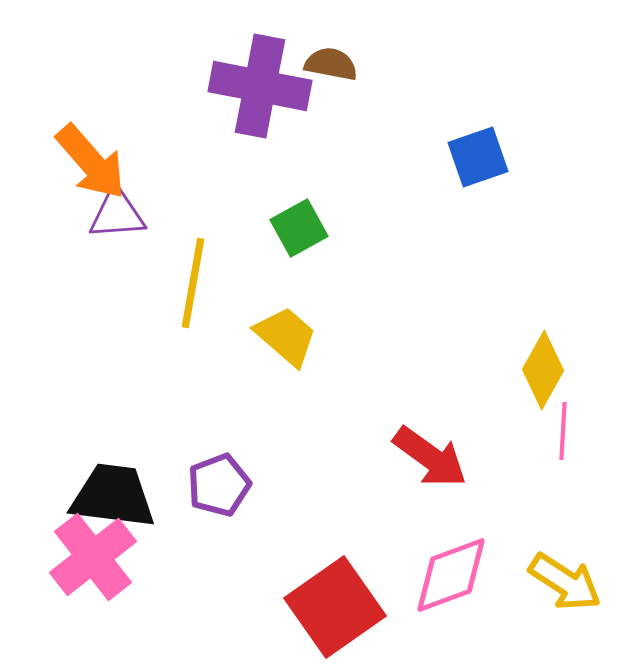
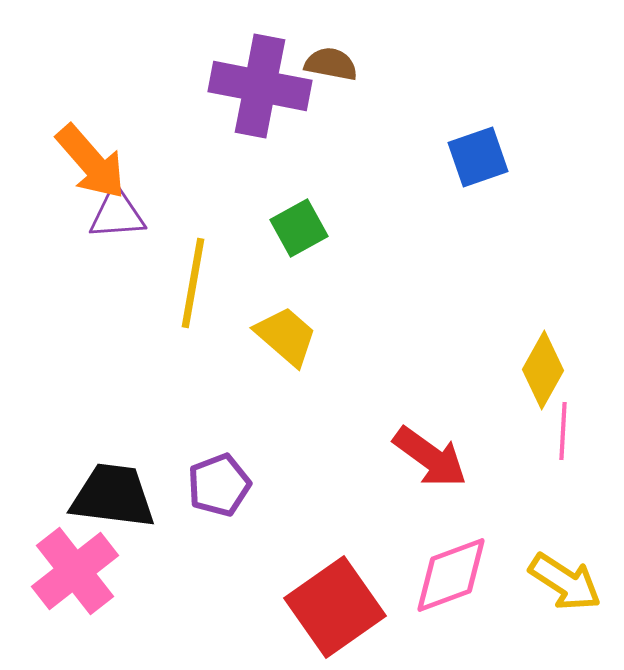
pink cross: moved 18 px left, 14 px down
